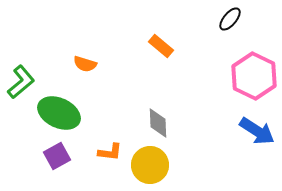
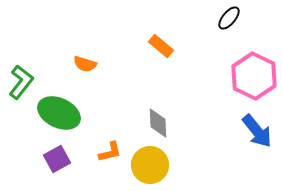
black ellipse: moved 1 px left, 1 px up
green L-shape: rotated 12 degrees counterclockwise
blue arrow: rotated 18 degrees clockwise
orange L-shape: rotated 20 degrees counterclockwise
purple square: moved 3 px down
